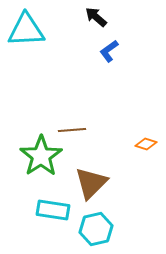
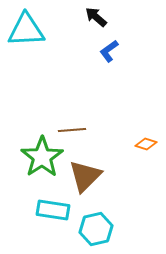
green star: moved 1 px right, 1 px down
brown triangle: moved 6 px left, 7 px up
